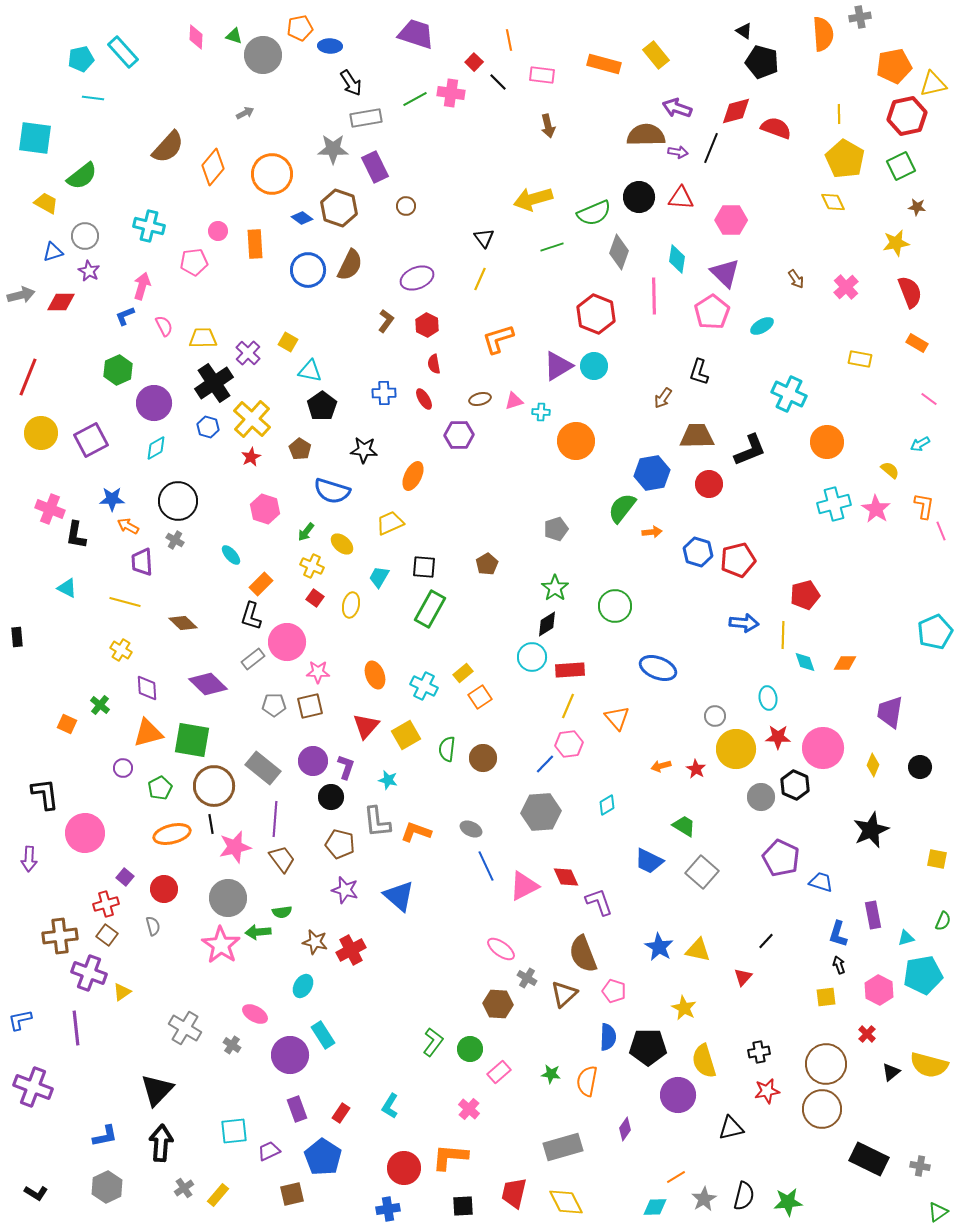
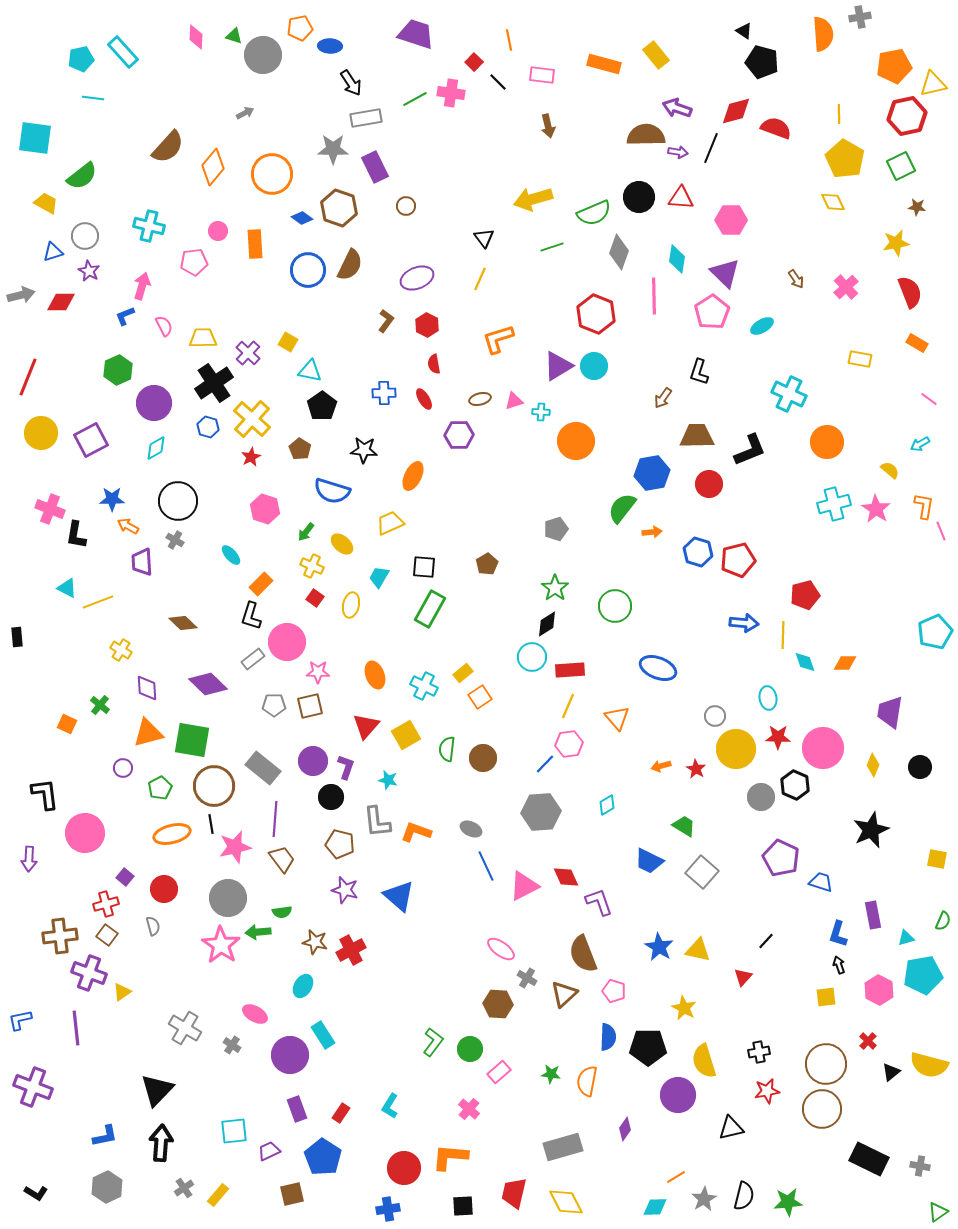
yellow line at (125, 602): moved 27 px left; rotated 36 degrees counterclockwise
red cross at (867, 1034): moved 1 px right, 7 px down
